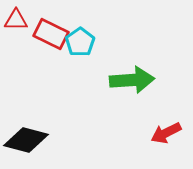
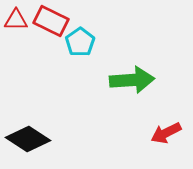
red rectangle: moved 13 px up
black diamond: moved 2 px right, 1 px up; rotated 18 degrees clockwise
